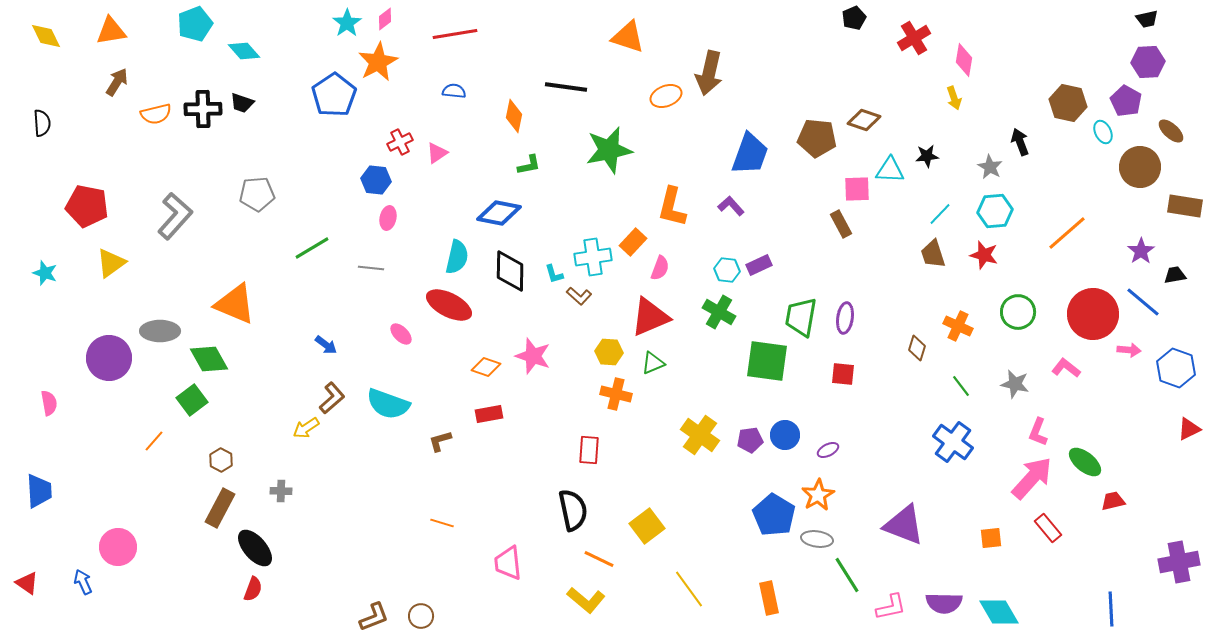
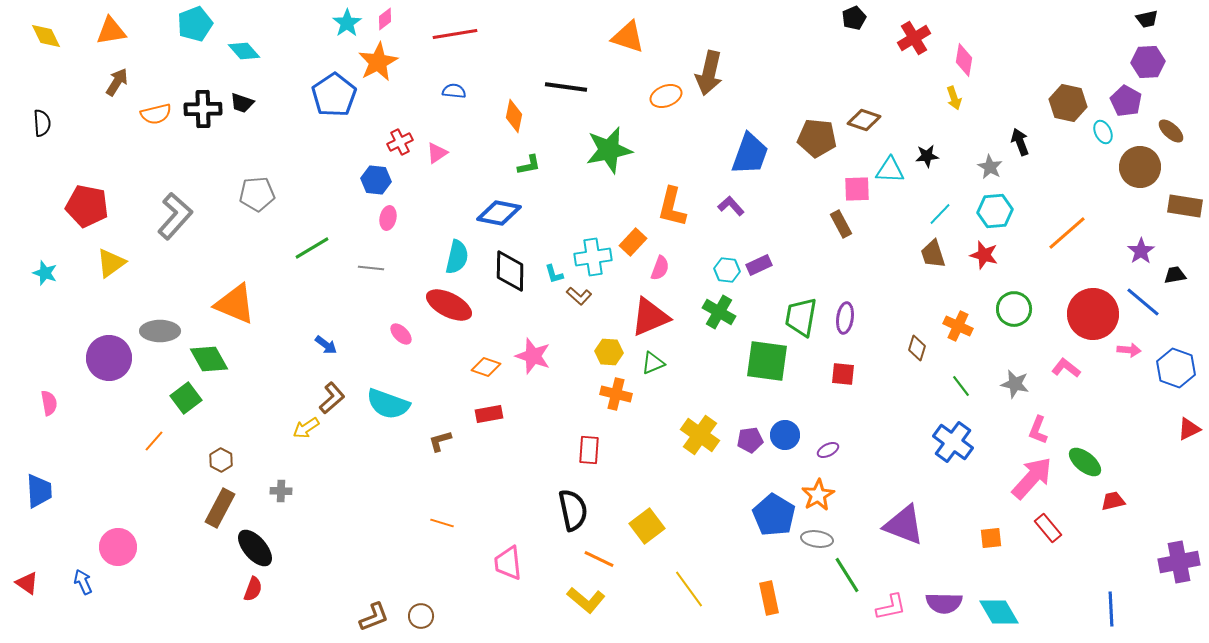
green circle at (1018, 312): moved 4 px left, 3 px up
green square at (192, 400): moved 6 px left, 2 px up
pink L-shape at (1038, 432): moved 2 px up
